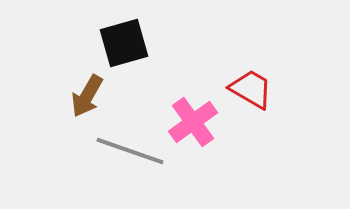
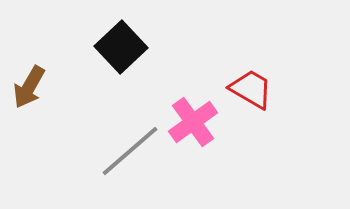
black square: moved 3 px left, 4 px down; rotated 27 degrees counterclockwise
brown arrow: moved 58 px left, 9 px up
gray line: rotated 60 degrees counterclockwise
